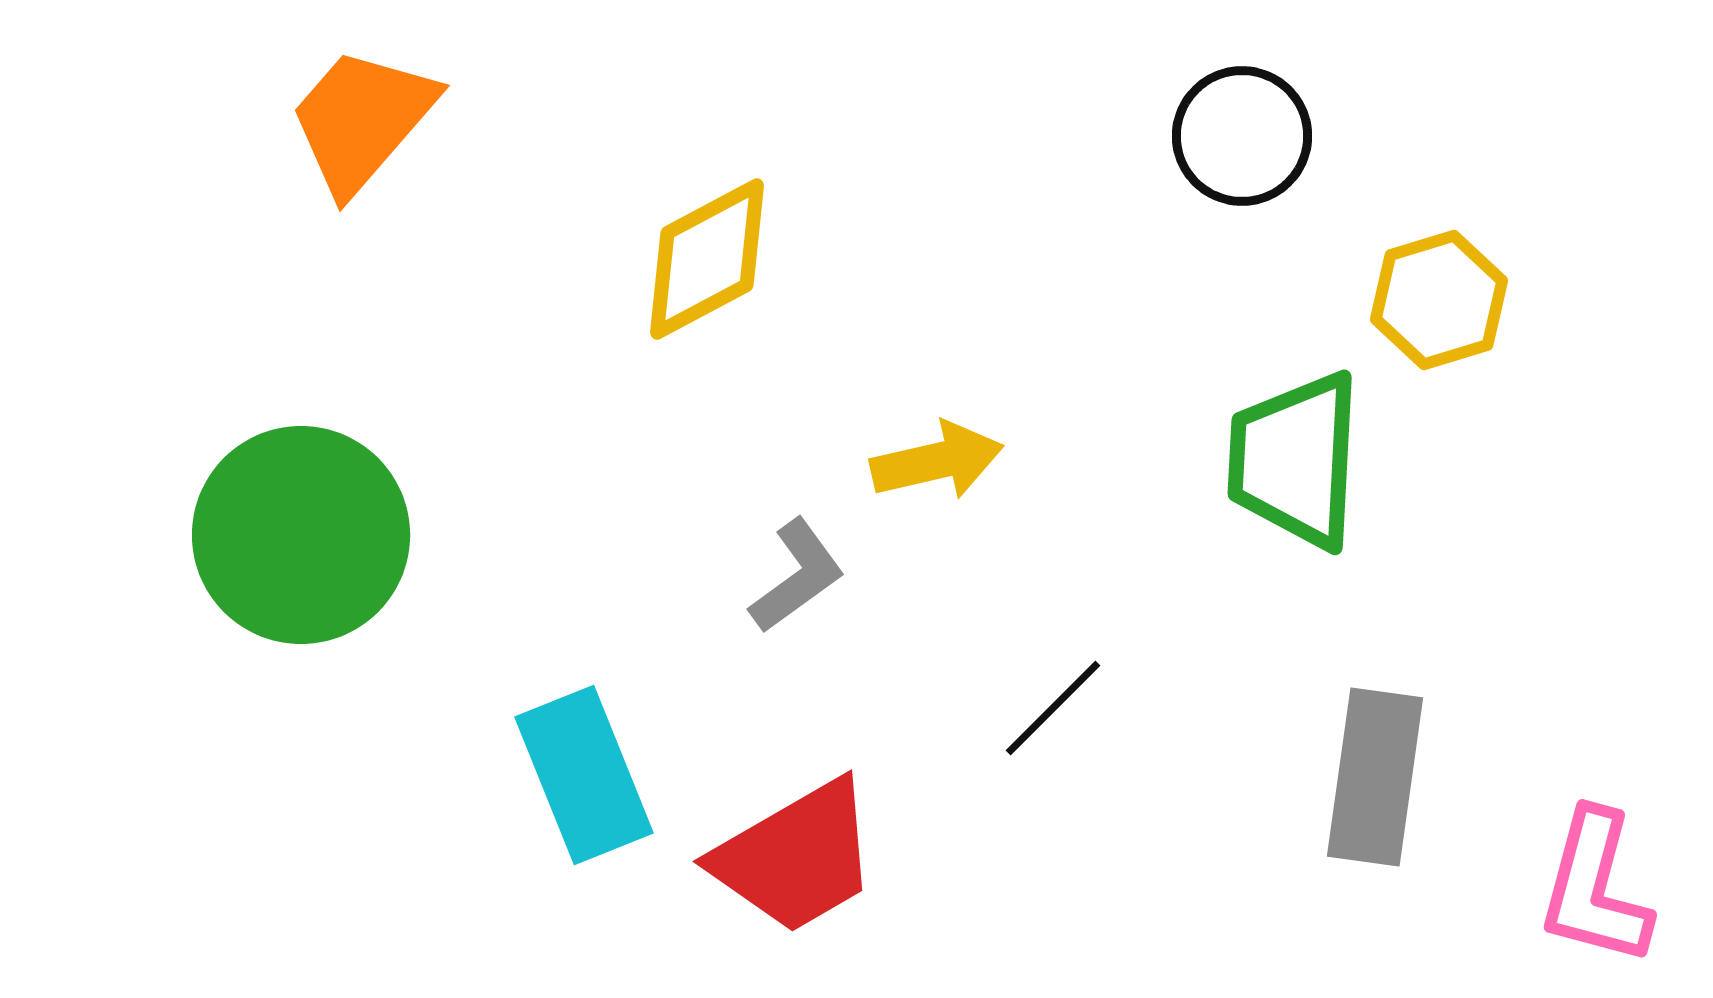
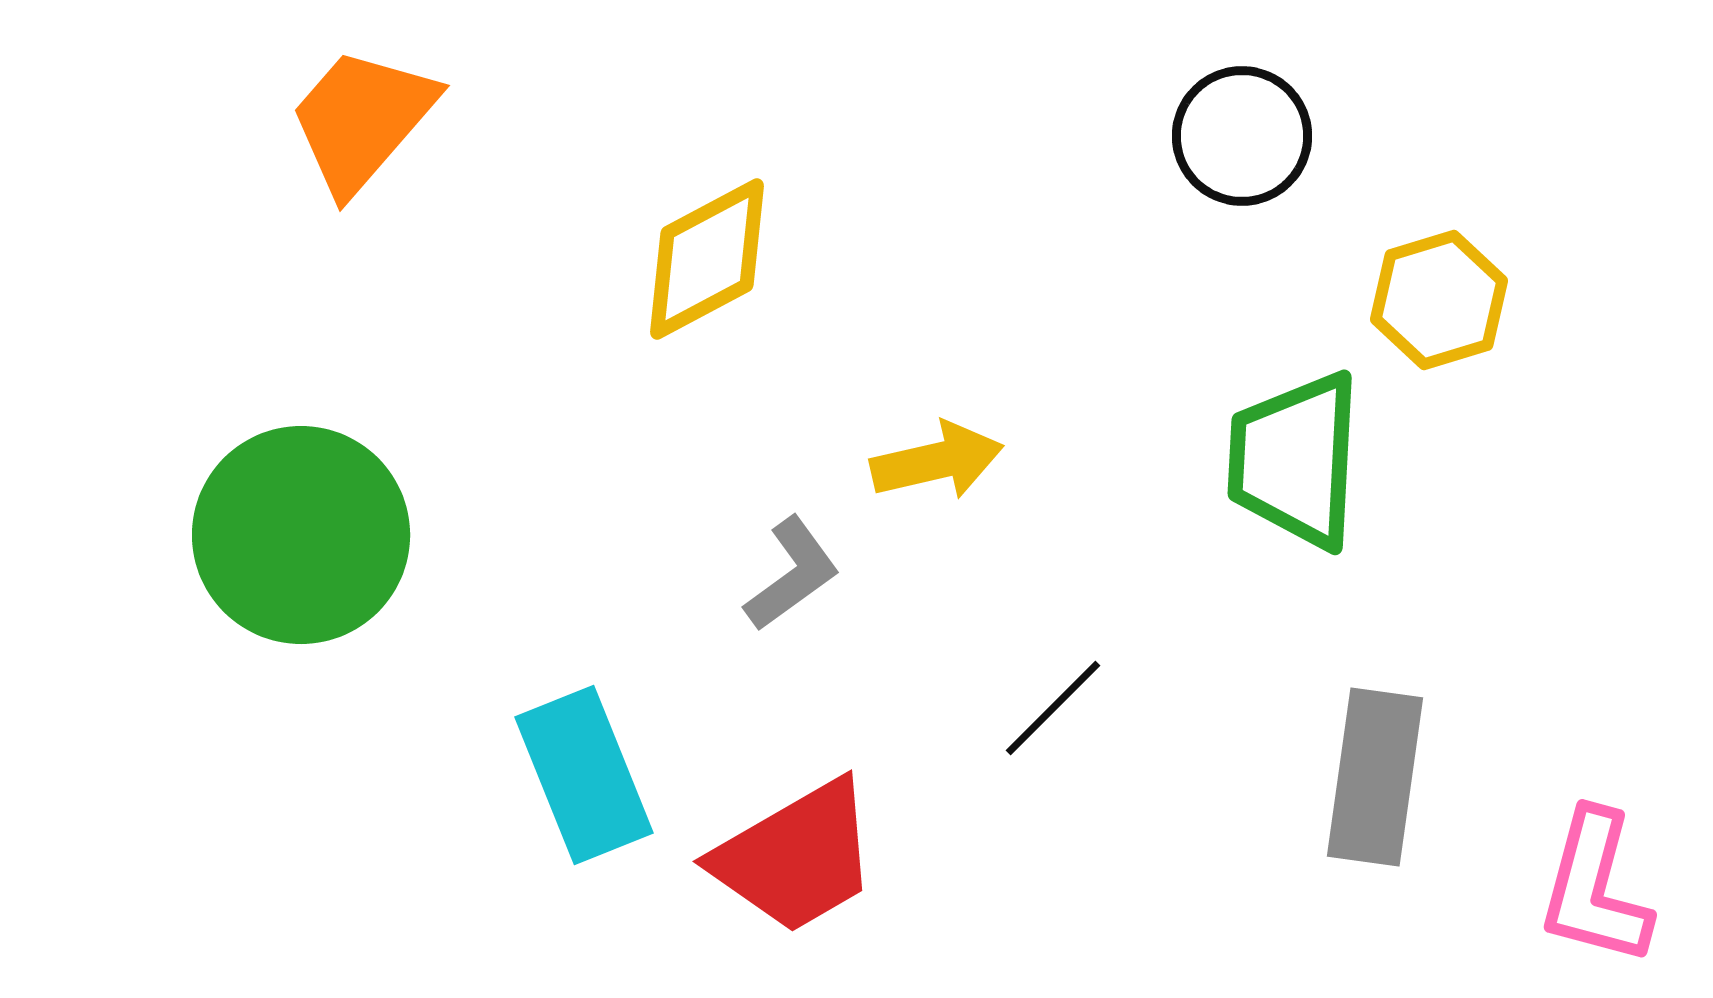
gray L-shape: moved 5 px left, 2 px up
